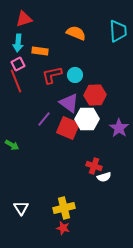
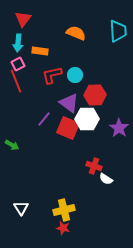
red triangle: moved 1 px left; rotated 36 degrees counterclockwise
white semicircle: moved 2 px right, 2 px down; rotated 48 degrees clockwise
yellow cross: moved 2 px down
